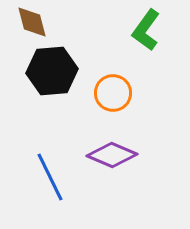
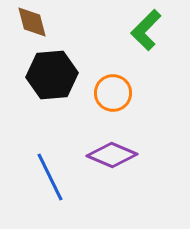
green L-shape: rotated 9 degrees clockwise
black hexagon: moved 4 px down
